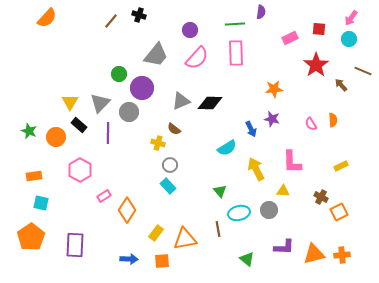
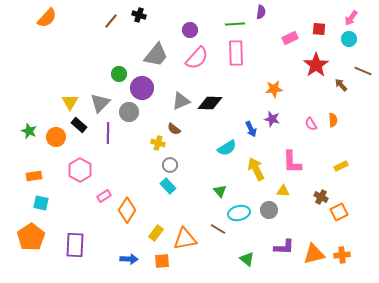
brown line at (218, 229): rotated 49 degrees counterclockwise
